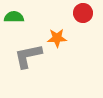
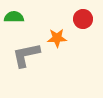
red circle: moved 6 px down
gray L-shape: moved 2 px left, 1 px up
